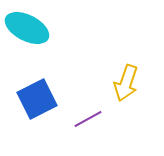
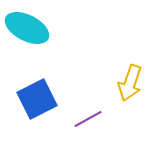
yellow arrow: moved 4 px right
